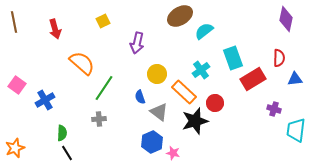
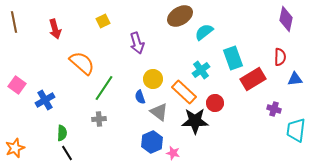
cyan semicircle: moved 1 px down
purple arrow: rotated 30 degrees counterclockwise
red semicircle: moved 1 px right, 1 px up
yellow circle: moved 4 px left, 5 px down
black star: rotated 16 degrees clockwise
